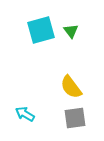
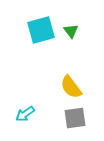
cyan arrow: rotated 66 degrees counterclockwise
